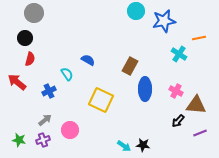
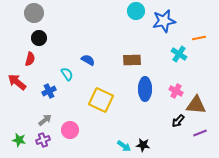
black circle: moved 14 px right
brown rectangle: moved 2 px right, 6 px up; rotated 60 degrees clockwise
